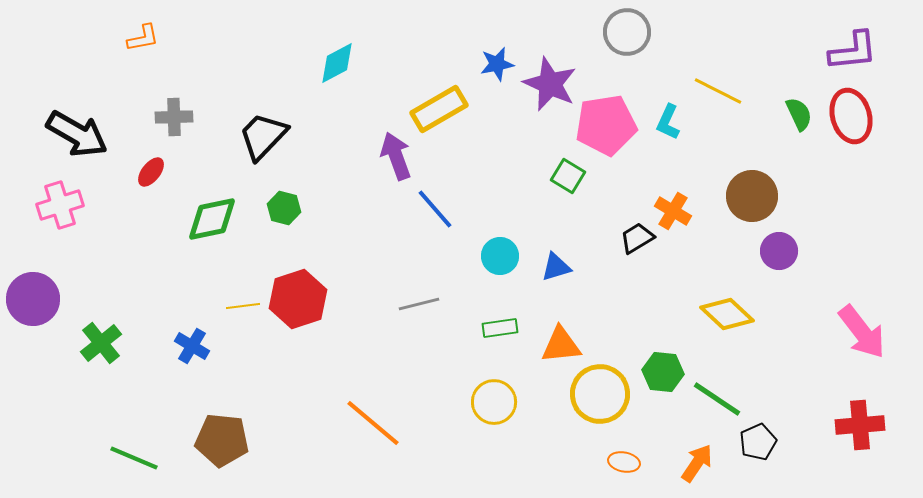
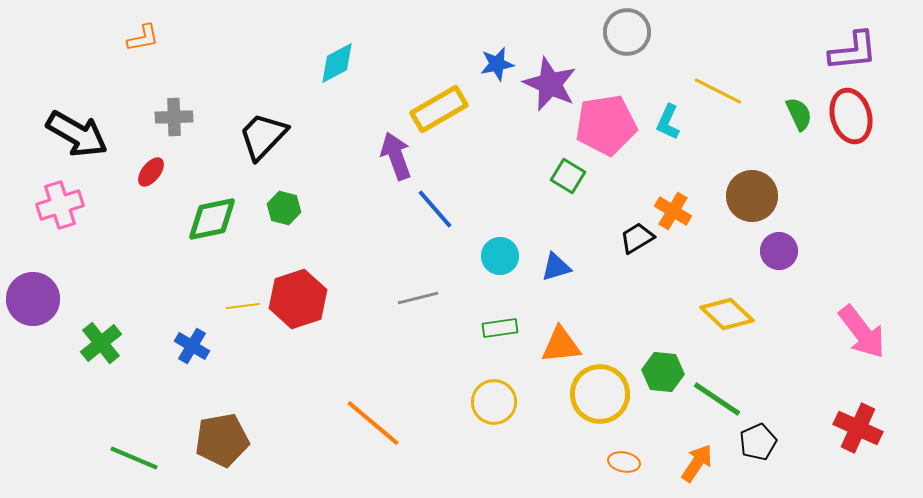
gray line at (419, 304): moved 1 px left, 6 px up
red cross at (860, 425): moved 2 px left, 3 px down; rotated 30 degrees clockwise
brown pentagon at (222, 440): rotated 16 degrees counterclockwise
